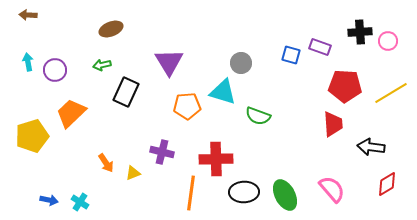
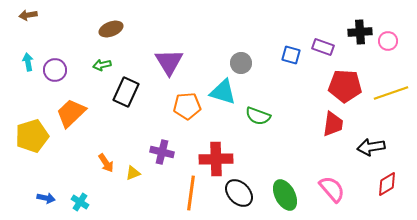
brown arrow: rotated 12 degrees counterclockwise
purple rectangle: moved 3 px right
yellow line: rotated 12 degrees clockwise
red trapezoid: rotated 12 degrees clockwise
black arrow: rotated 16 degrees counterclockwise
black ellipse: moved 5 px left, 1 px down; rotated 48 degrees clockwise
blue arrow: moved 3 px left, 2 px up
